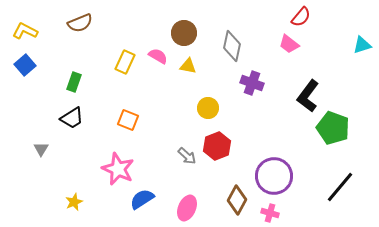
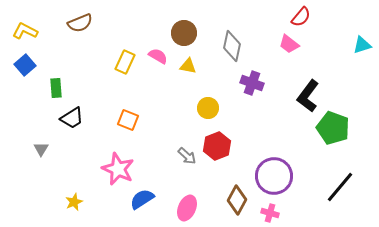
green rectangle: moved 18 px left, 6 px down; rotated 24 degrees counterclockwise
